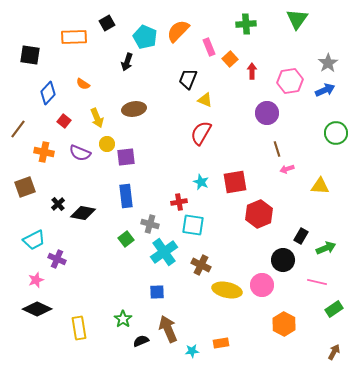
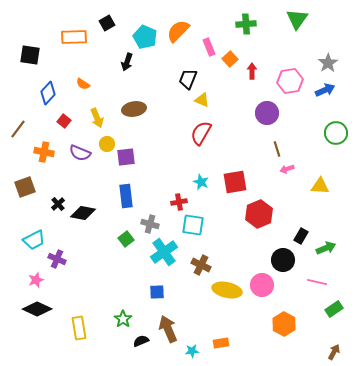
yellow triangle at (205, 100): moved 3 px left
